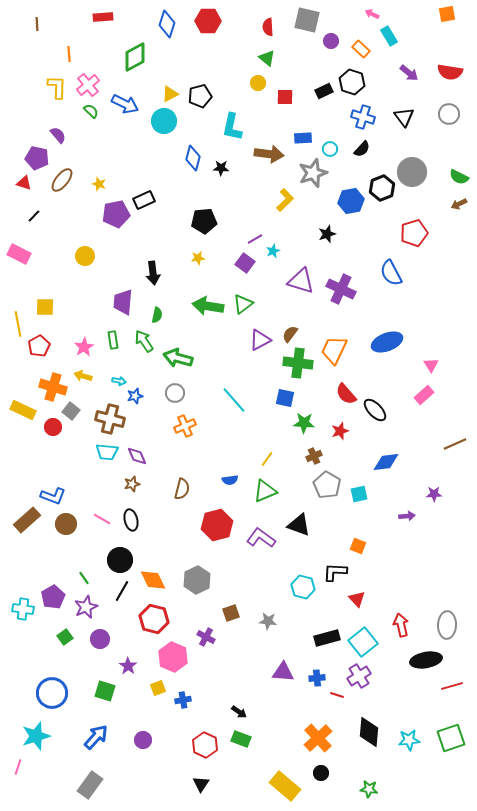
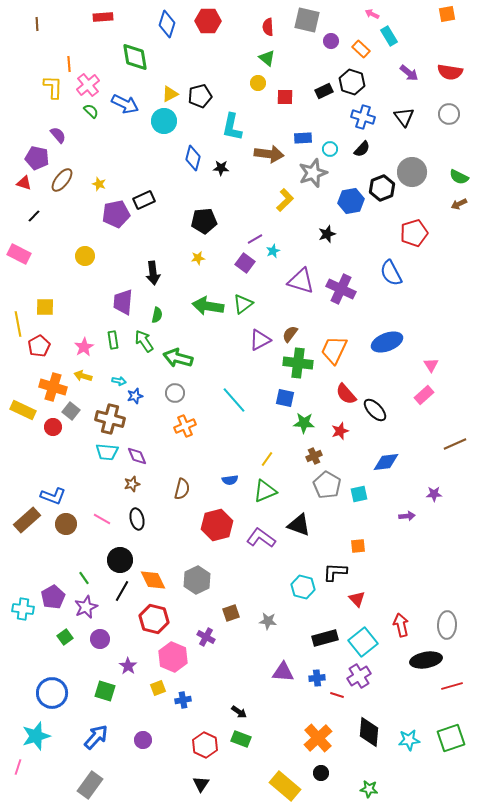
orange line at (69, 54): moved 10 px down
green diamond at (135, 57): rotated 72 degrees counterclockwise
yellow L-shape at (57, 87): moved 4 px left
black ellipse at (131, 520): moved 6 px right, 1 px up
orange square at (358, 546): rotated 28 degrees counterclockwise
black rectangle at (327, 638): moved 2 px left
